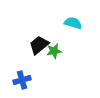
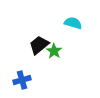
green star: rotated 28 degrees counterclockwise
